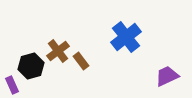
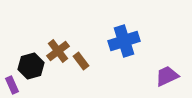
blue cross: moved 2 px left, 4 px down; rotated 20 degrees clockwise
